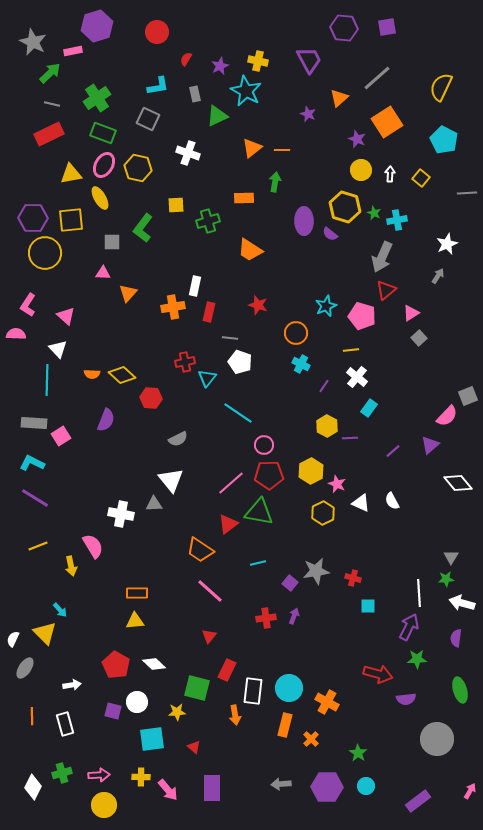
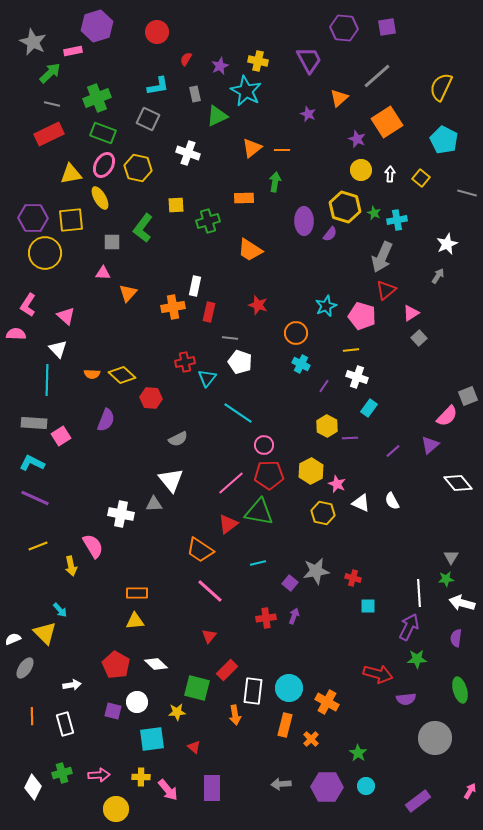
gray line at (377, 78): moved 2 px up
green cross at (97, 98): rotated 12 degrees clockwise
gray line at (467, 193): rotated 18 degrees clockwise
purple semicircle at (330, 234): rotated 91 degrees counterclockwise
white cross at (357, 377): rotated 20 degrees counterclockwise
purple line at (35, 498): rotated 8 degrees counterclockwise
yellow hexagon at (323, 513): rotated 20 degrees counterclockwise
white semicircle at (13, 639): rotated 42 degrees clockwise
white diamond at (154, 664): moved 2 px right
red rectangle at (227, 670): rotated 20 degrees clockwise
gray circle at (437, 739): moved 2 px left, 1 px up
yellow circle at (104, 805): moved 12 px right, 4 px down
